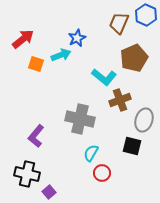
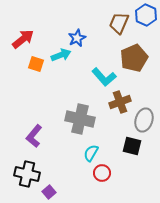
cyan L-shape: rotated 10 degrees clockwise
brown cross: moved 2 px down
purple L-shape: moved 2 px left
